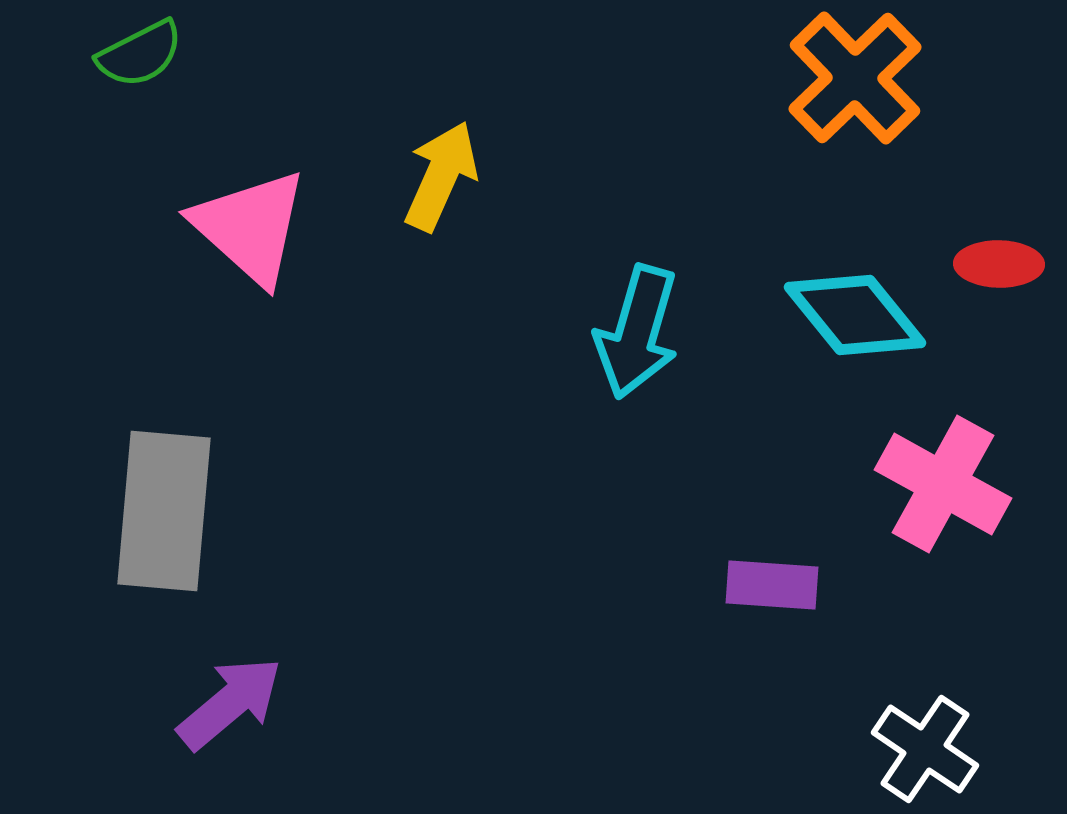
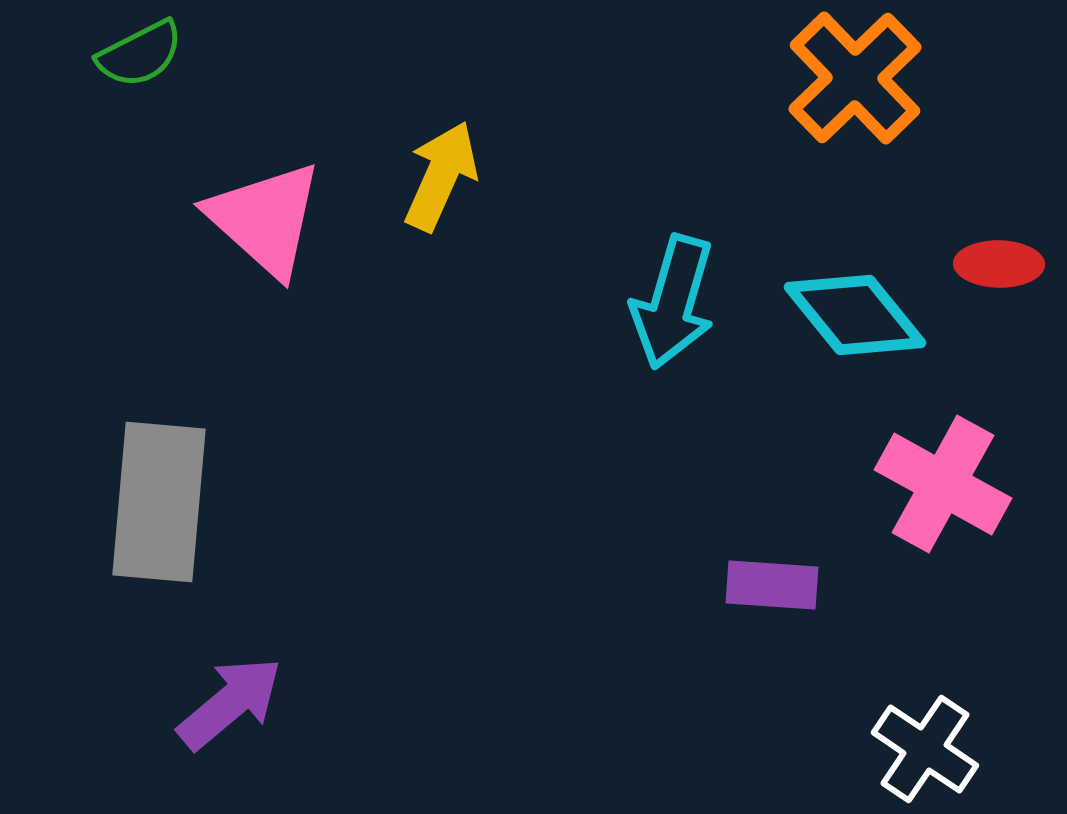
pink triangle: moved 15 px right, 8 px up
cyan arrow: moved 36 px right, 30 px up
gray rectangle: moved 5 px left, 9 px up
